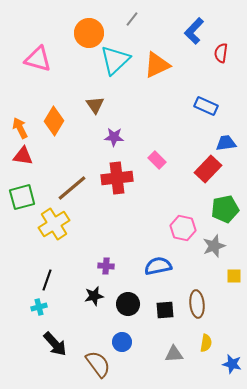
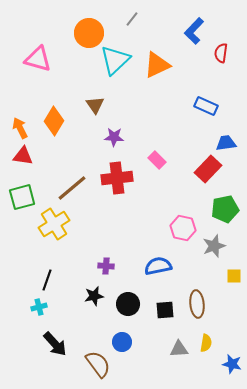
gray triangle: moved 5 px right, 5 px up
